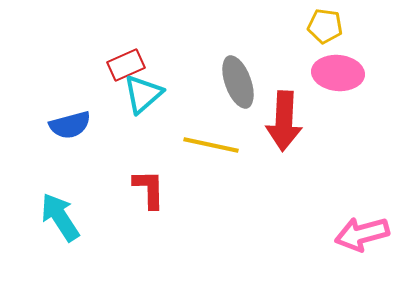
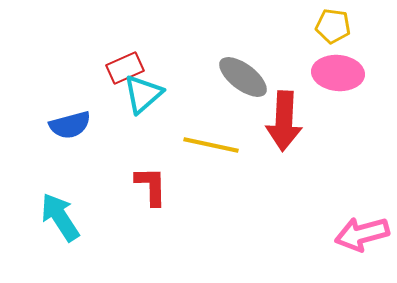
yellow pentagon: moved 8 px right
red rectangle: moved 1 px left, 3 px down
gray ellipse: moved 5 px right, 5 px up; rotated 33 degrees counterclockwise
red L-shape: moved 2 px right, 3 px up
